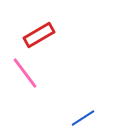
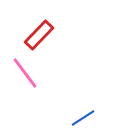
red rectangle: rotated 16 degrees counterclockwise
